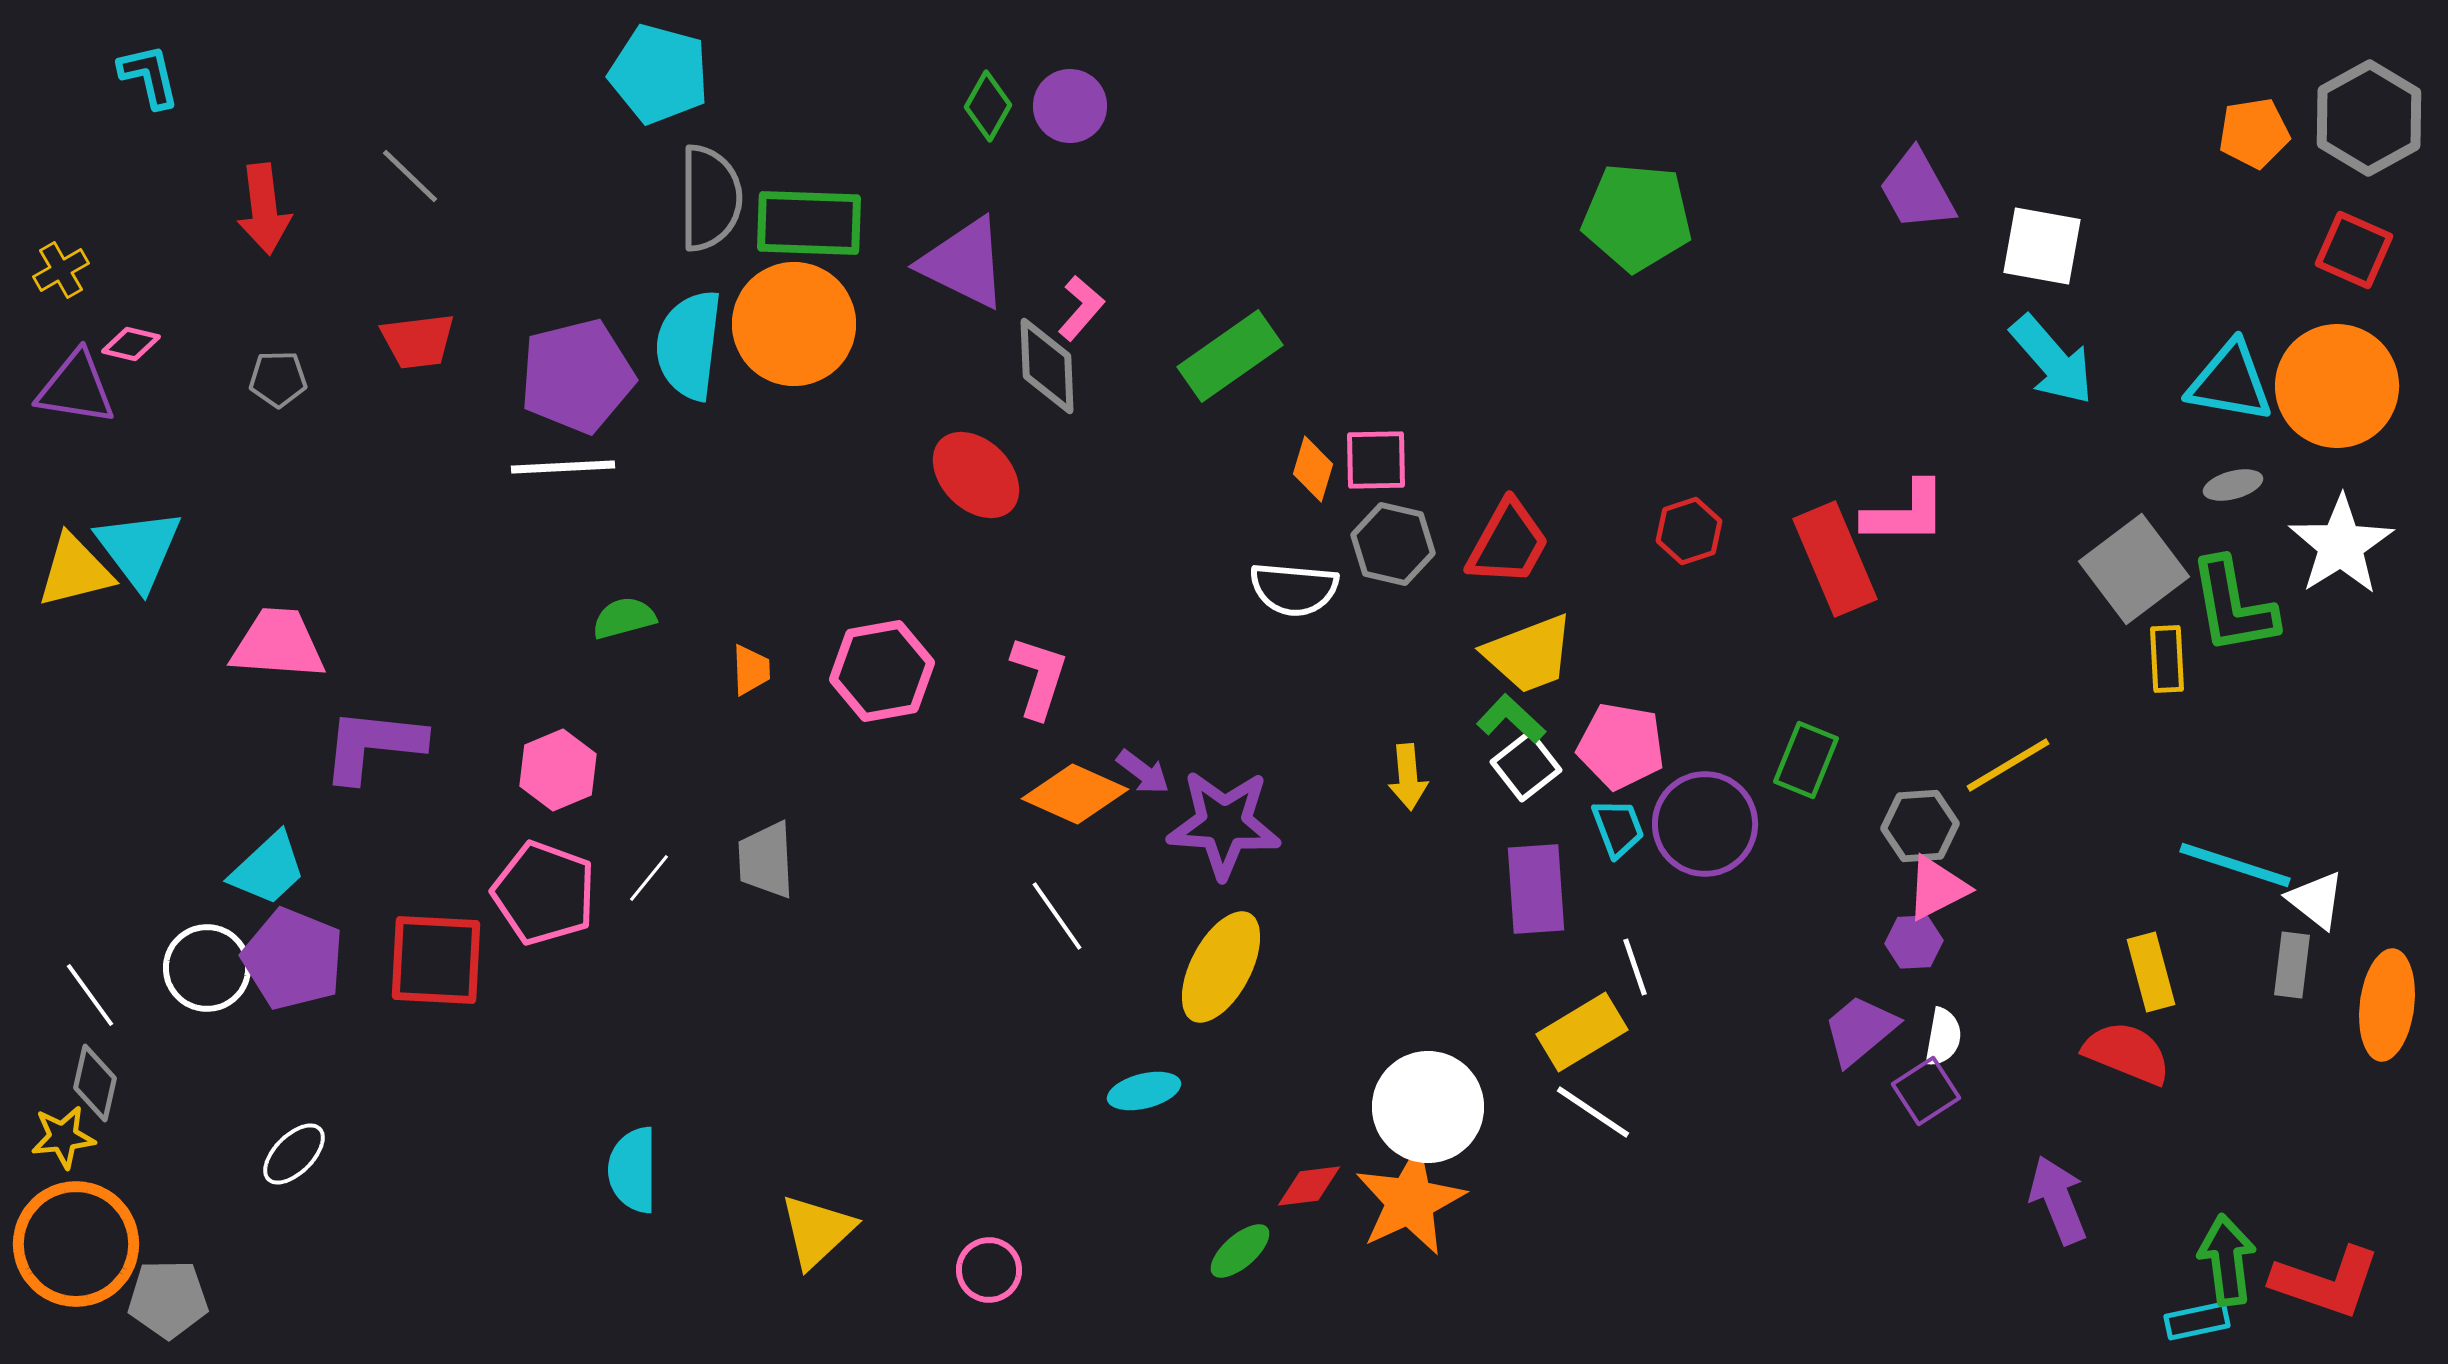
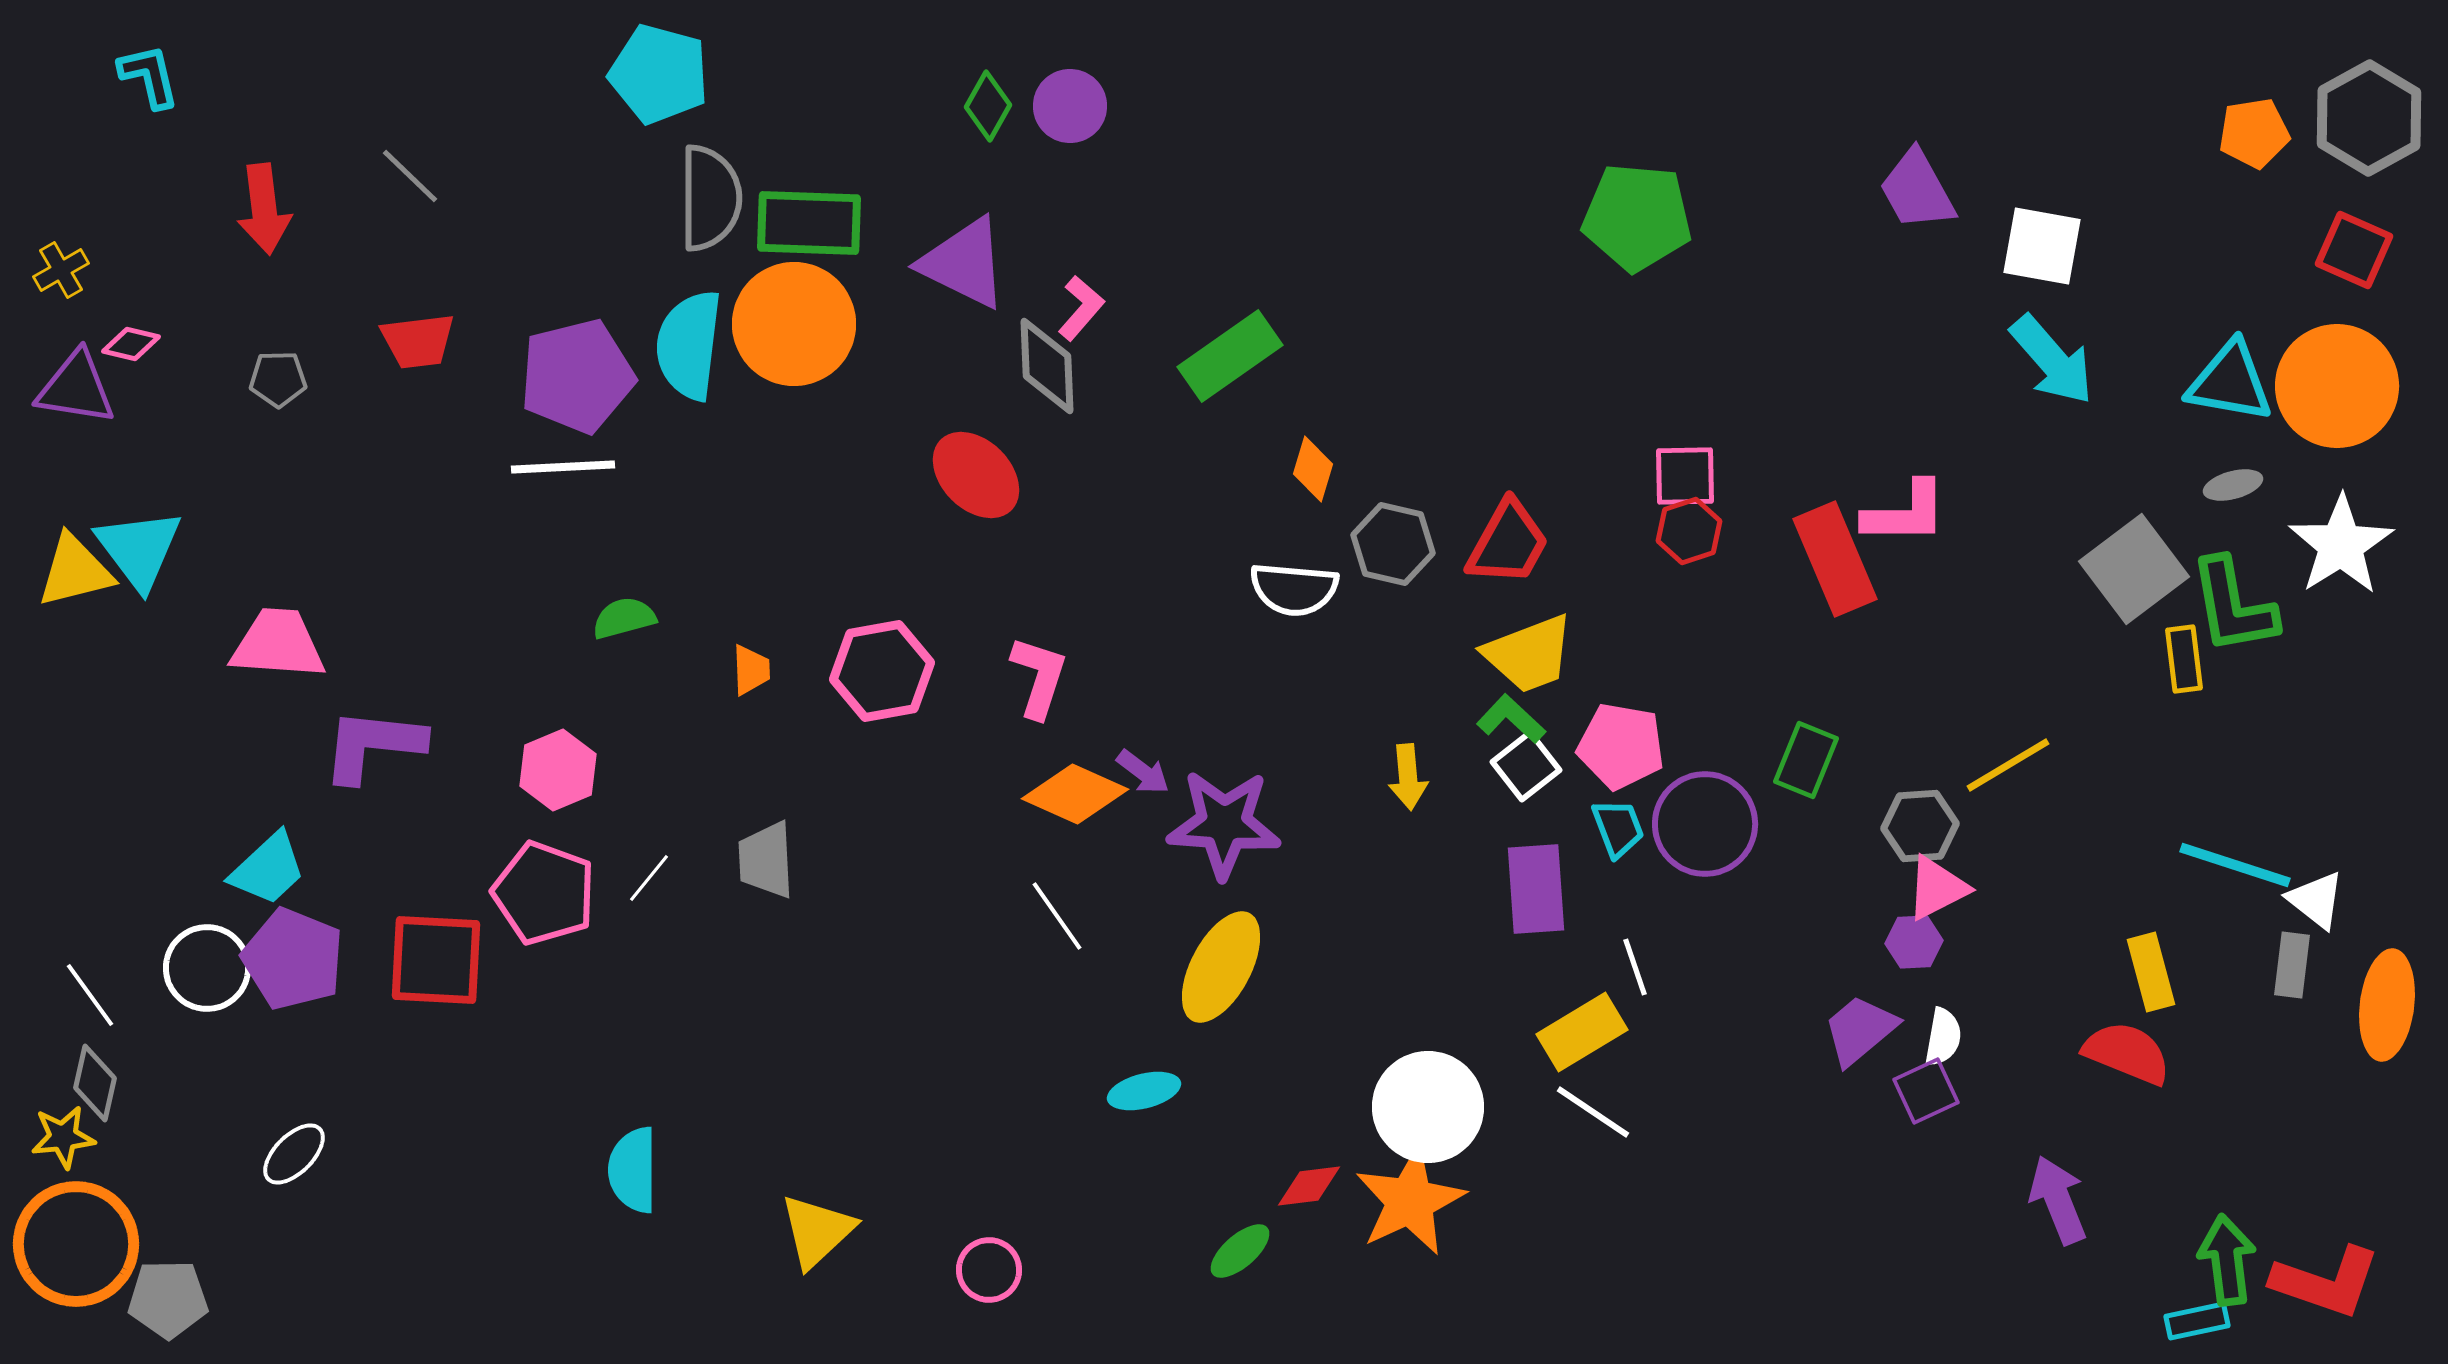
pink square at (1376, 460): moved 309 px right, 16 px down
yellow rectangle at (2167, 659): moved 17 px right; rotated 4 degrees counterclockwise
purple square at (1926, 1091): rotated 8 degrees clockwise
